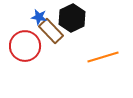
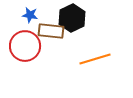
blue star: moved 9 px left, 2 px up
brown rectangle: rotated 40 degrees counterclockwise
orange line: moved 8 px left, 2 px down
